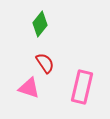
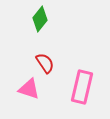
green diamond: moved 5 px up
pink triangle: moved 1 px down
